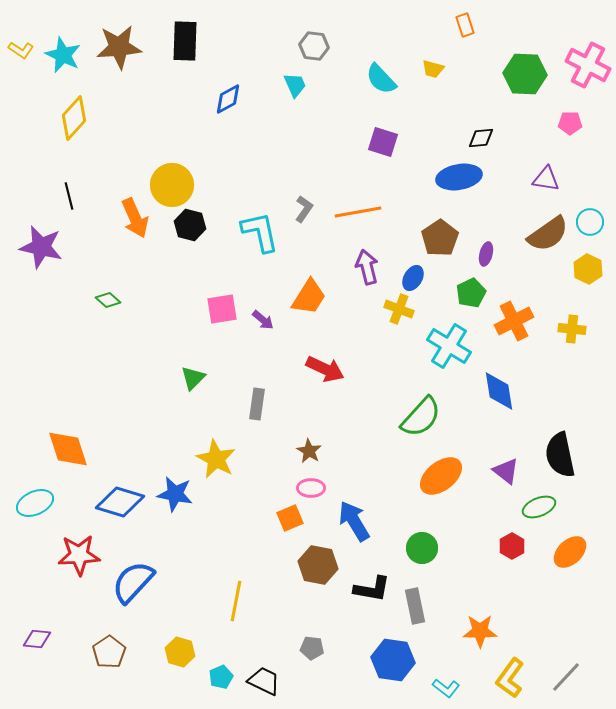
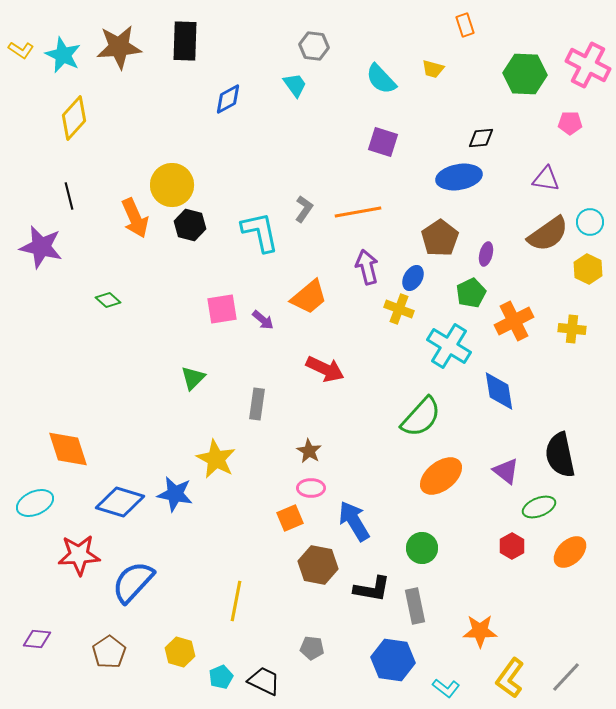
cyan trapezoid at (295, 85): rotated 12 degrees counterclockwise
orange trapezoid at (309, 297): rotated 18 degrees clockwise
